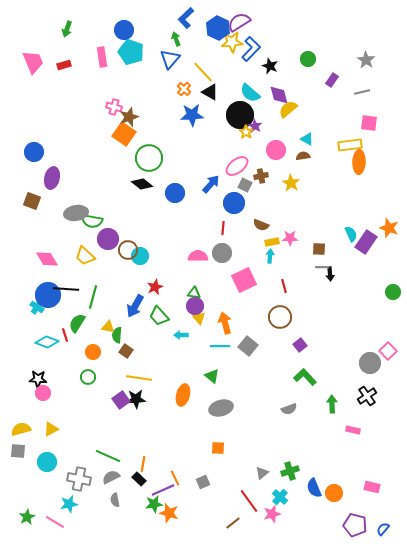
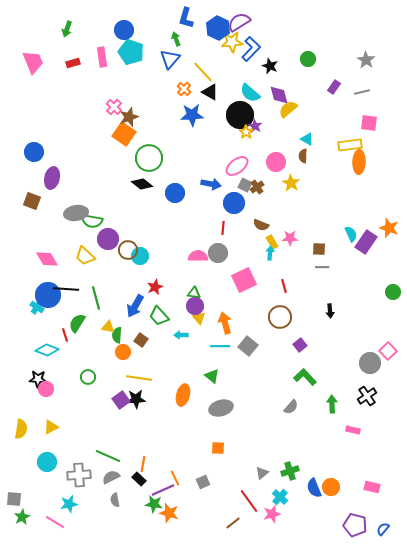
blue L-shape at (186, 18): rotated 30 degrees counterclockwise
red rectangle at (64, 65): moved 9 px right, 2 px up
purple rectangle at (332, 80): moved 2 px right, 7 px down
pink cross at (114, 107): rotated 28 degrees clockwise
pink circle at (276, 150): moved 12 px down
brown semicircle at (303, 156): rotated 80 degrees counterclockwise
brown cross at (261, 176): moved 4 px left, 11 px down; rotated 24 degrees counterclockwise
blue arrow at (211, 184): rotated 60 degrees clockwise
yellow rectangle at (272, 242): rotated 72 degrees clockwise
gray circle at (222, 253): moved 4 px left
cyan arrow at (270, 256): moved 3 px up
black arrow at (330, 274): moved 37 px down
green line at (93, 297): moved 3 px right, 1 px down; rotated 30 degrees counterclockwise
cyan diamond at (47, 342): moved 8 px down
brown square at (126, 351): moved 15 px right, 11 px up
orange circle at (93, 352): moved 30 px right
pink circle at (43, 393): moved 3 px right, 4 px up
gray semicircle at (289, 409): moved 2 px right, 2 px up; rotated 28 degrees counterclockwise
yellow semicircle at (21, 429): rotated 114 degrees clockwise
yellow triangle at (51, 429): moved 2 px up
gray square at (18, 451): moved 4 px left, 48 px down
gray cross at (79, 479): moved 4 px up; rotated 15 degrees counterclockwise
orange circle at (334, 493): moved 3 px left, 6 px up
green star at (154, 504): rotated 18 degrees clockwise
green star at (27, 517): moved 5 px left
